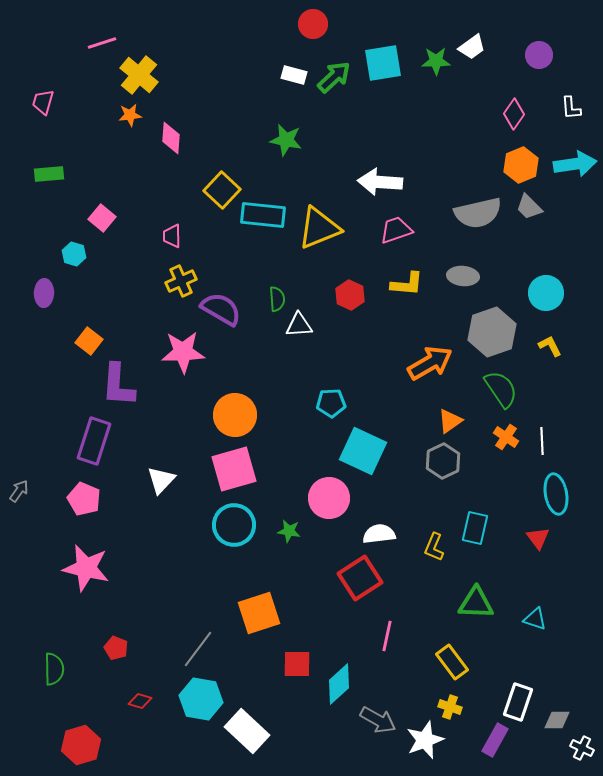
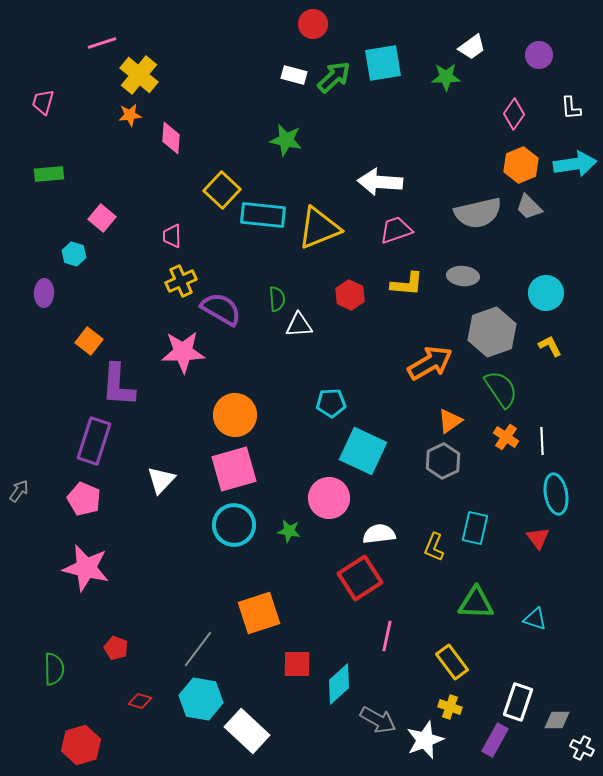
green star at (436, 61): moved 10 px right, 16 px down
